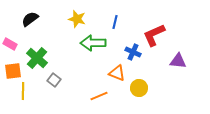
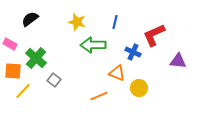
yellow star: moved 3 px down
green arrow: moved 2 px down
green cross: moved 1 px left
orange square: rotated 12 degrees clockwise
yellow line: rotated 42 degrees clockwise
